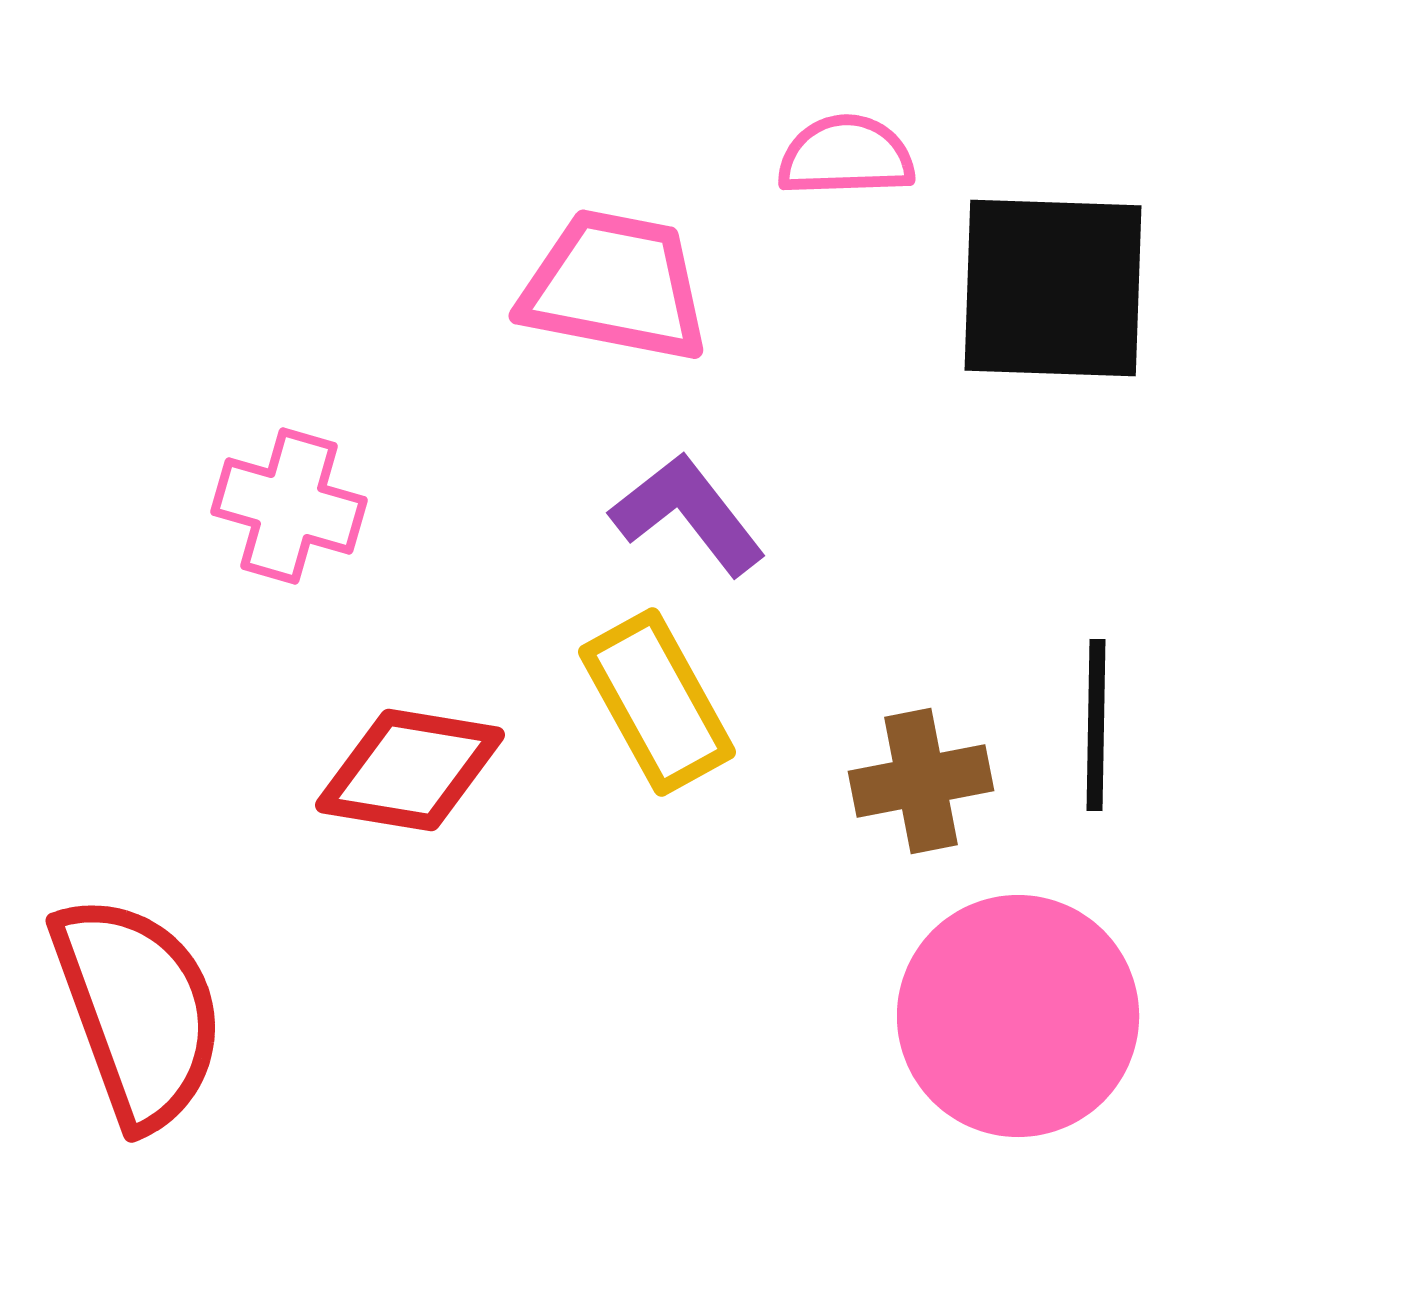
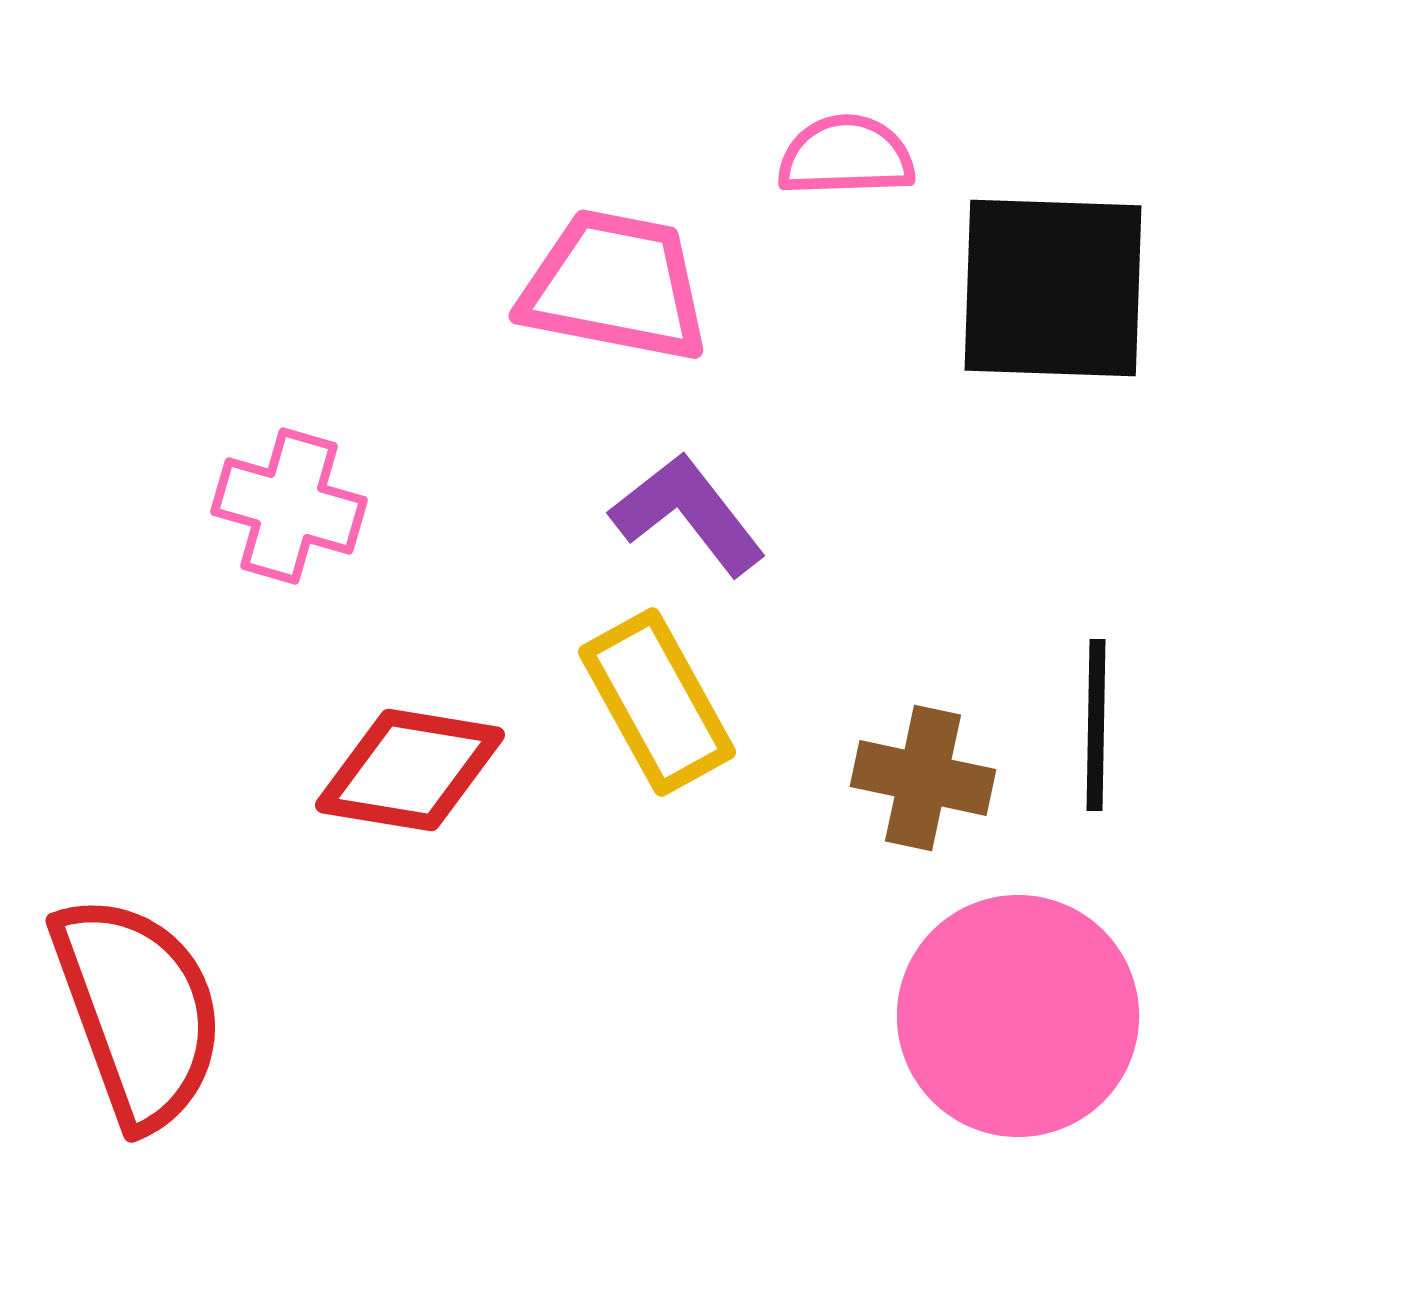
brown cross: moved 2 px right, 3 px up; rotated 23 degrees clockwise
